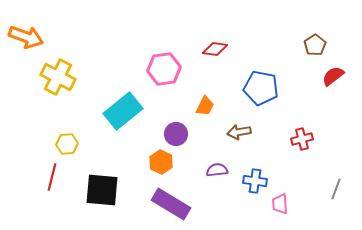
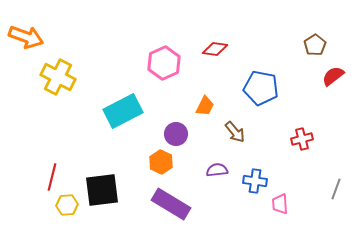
pink hexagon: moved 6 px up; rotated 16 degrees counterclockwise
cyan rectangle: rotated 12 degrees clockwise
brown arrow: moved 4 px left; rotated 120 degrees counterclockwise
yellow hexagon: moved 61 px down
black square: rotated 12 degrees counterclockwise
